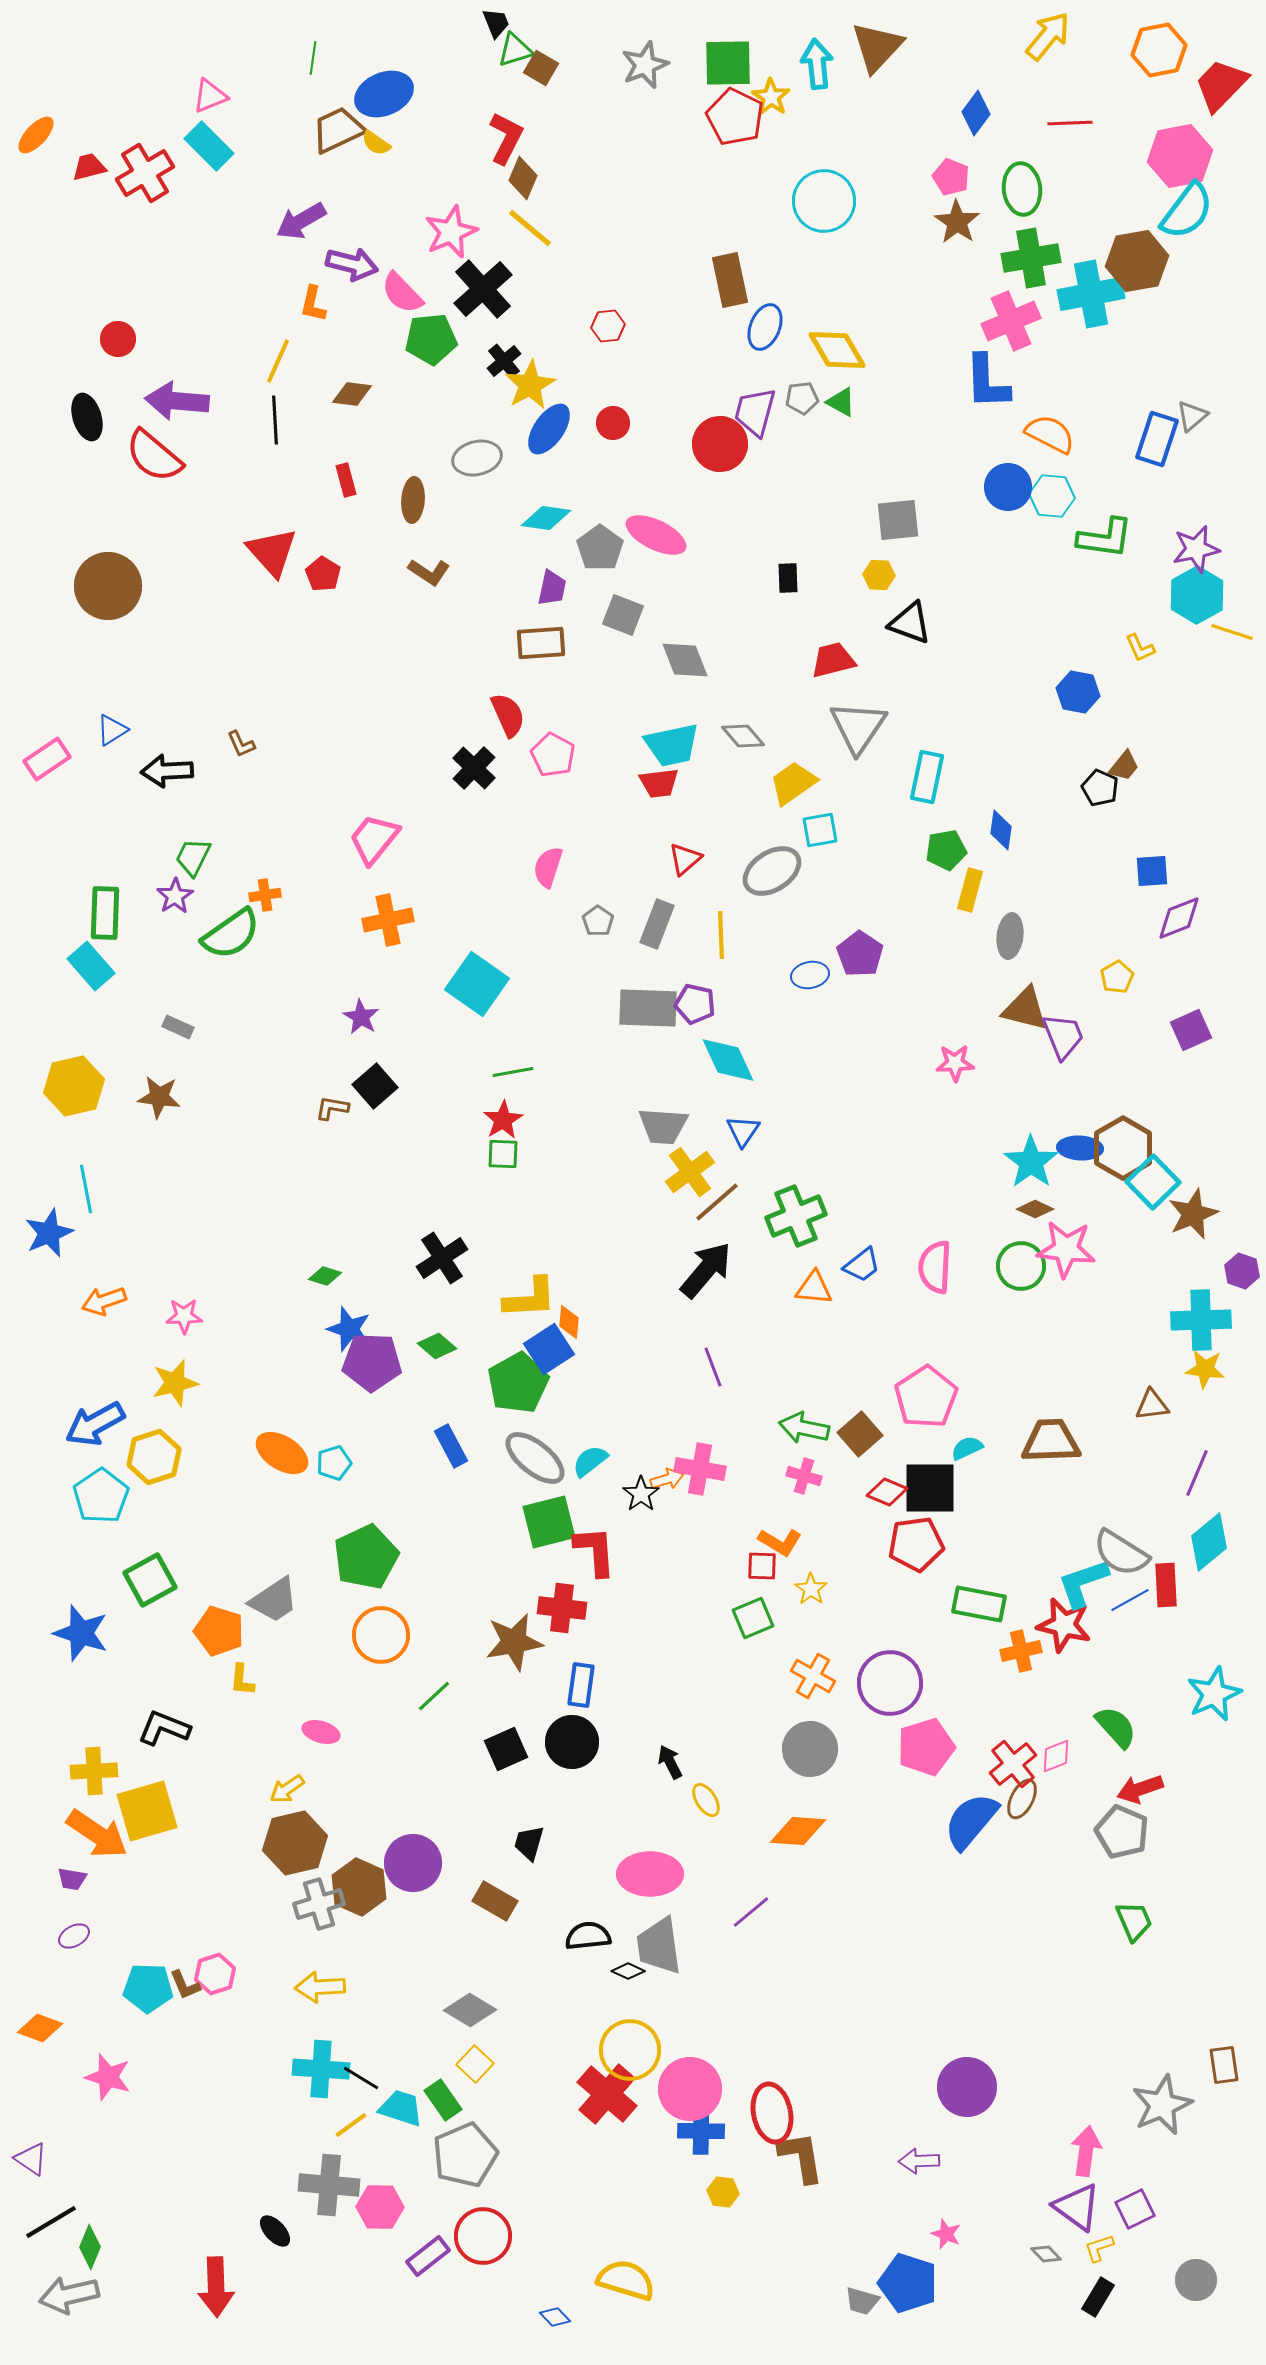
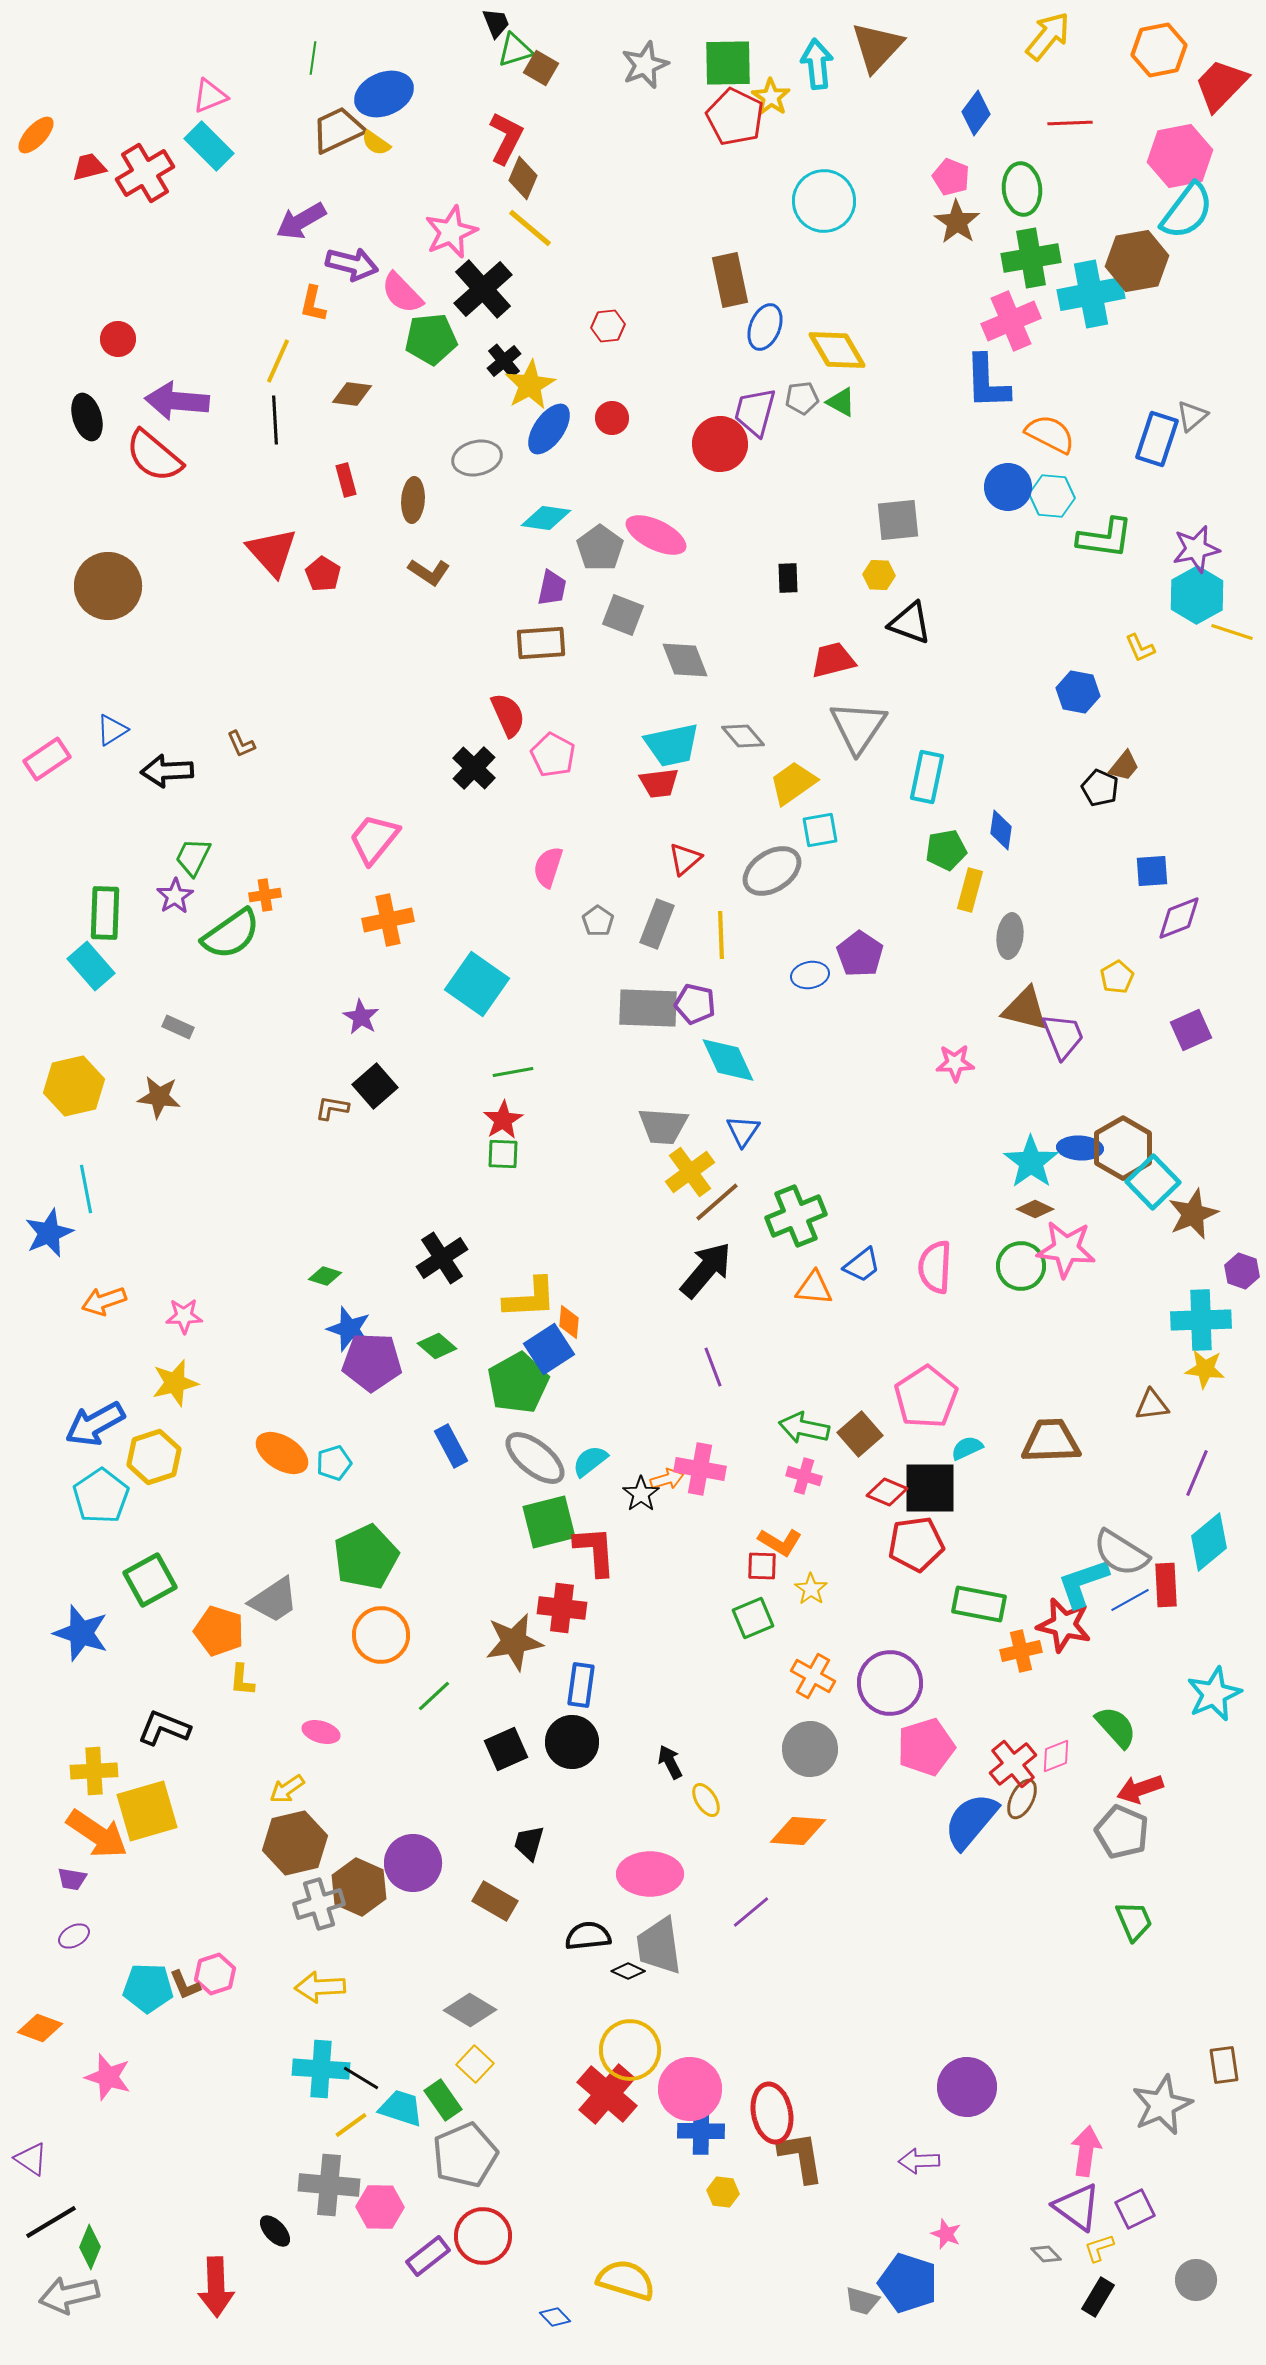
red circle at (613, 423): moved 1 px left, 5 px up
